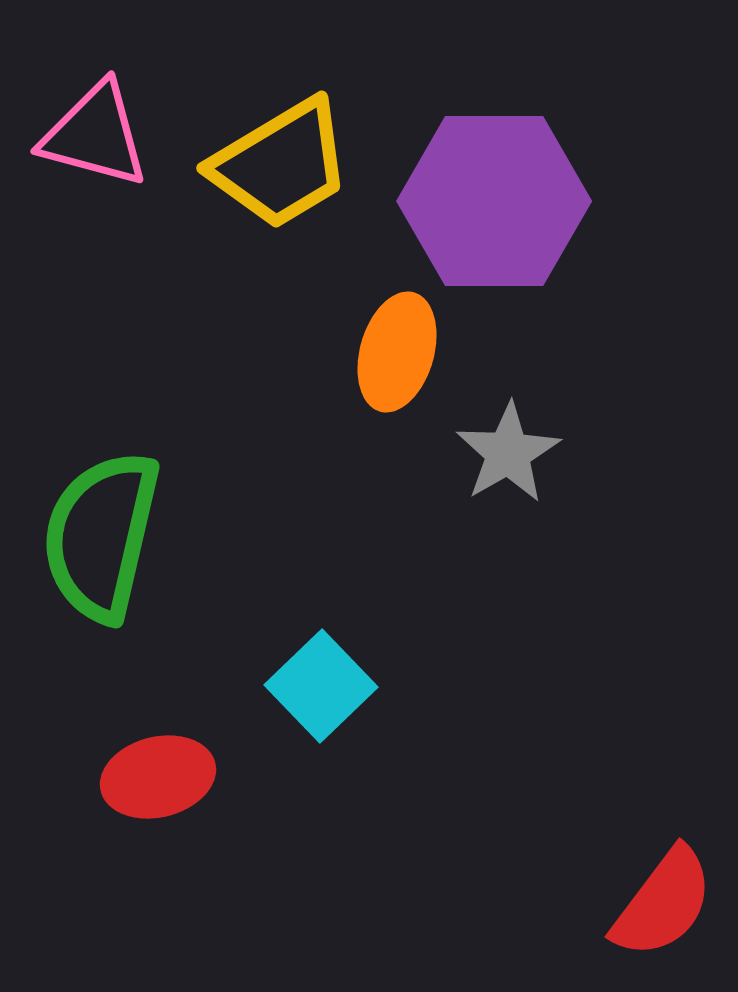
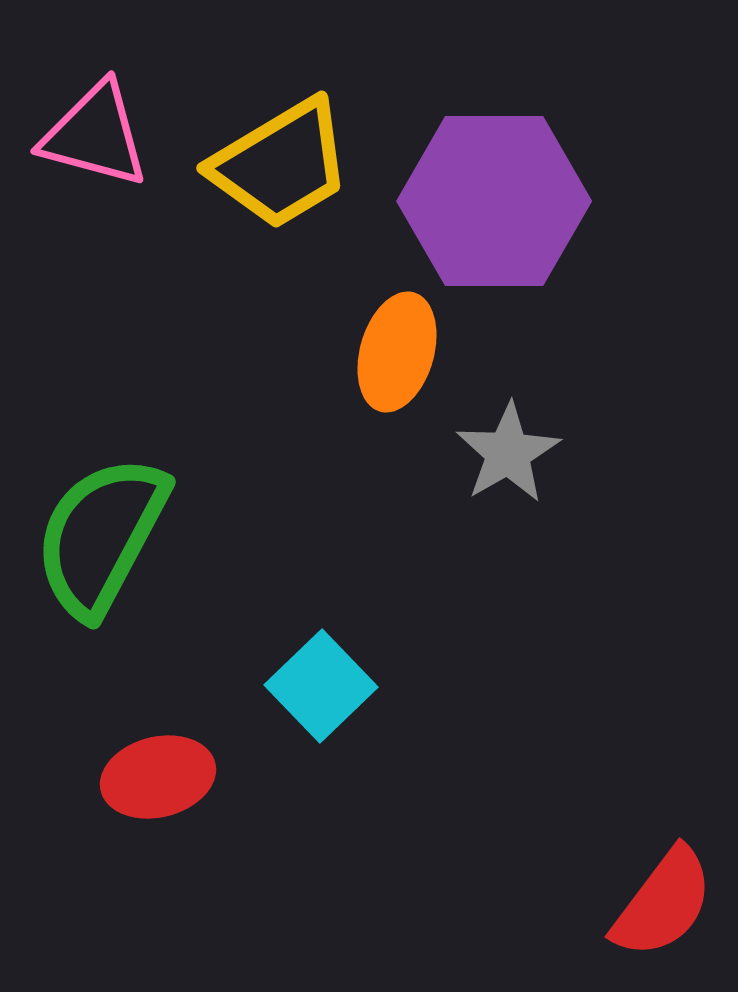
green semicircle: rotated 15 degrees clockwise
